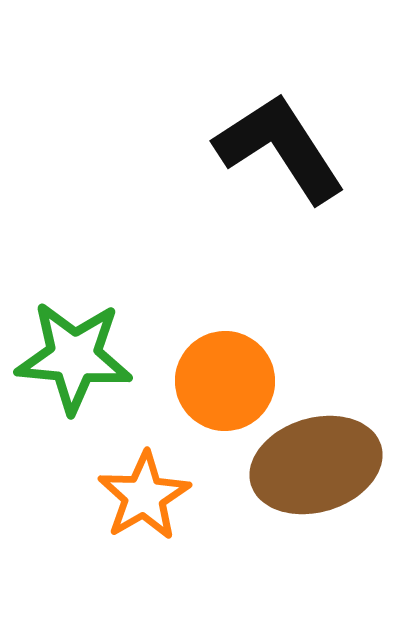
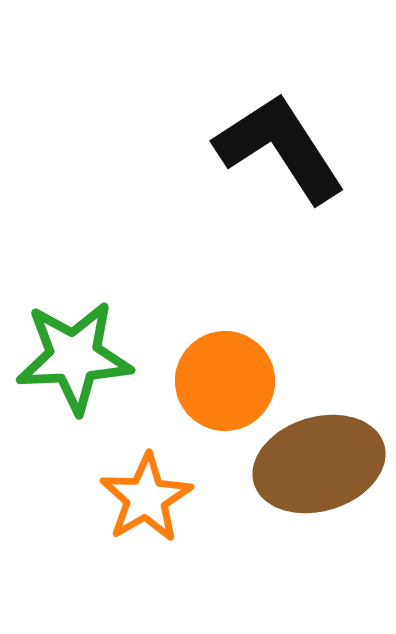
green star: rotated 8 degrees counterclockwise
brown ellipse: moved 3 px right, 1 px up
orange star: moved 2 px right, 2 px down
